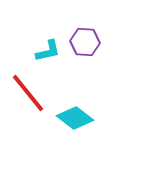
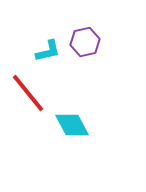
purple hexagon: rotated 16 degrees counterclockwise
cyan diamond: moved 3 px left, 7 px down; rotated 24 degrees clockwise
